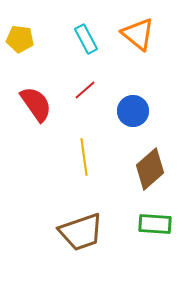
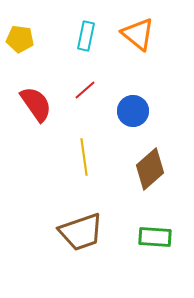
cyan rectangle: moved 3 px up; rotated 40 degrees clockwise
green rectangle: moved 13 px down
